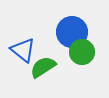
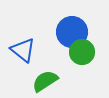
green semicircle: moved 2 px right, 14 px down
